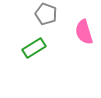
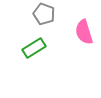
gray pentagon: moved 2 px left
